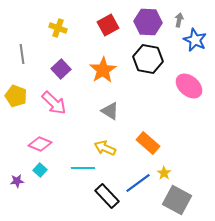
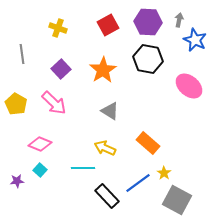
yellow pentagon: moved 8 px down; rotated 10 degrees clockwise
